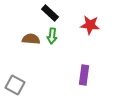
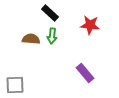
purple rectangle: moved 1 px right, 2 px up; rotated 48 degrees counterclockwise
gray square: rotated 30 degrees counterclockwise
